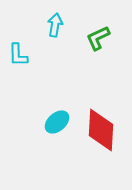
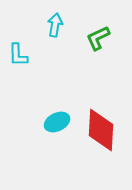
cyan ellipse: rotated 15 degrees clockwise
